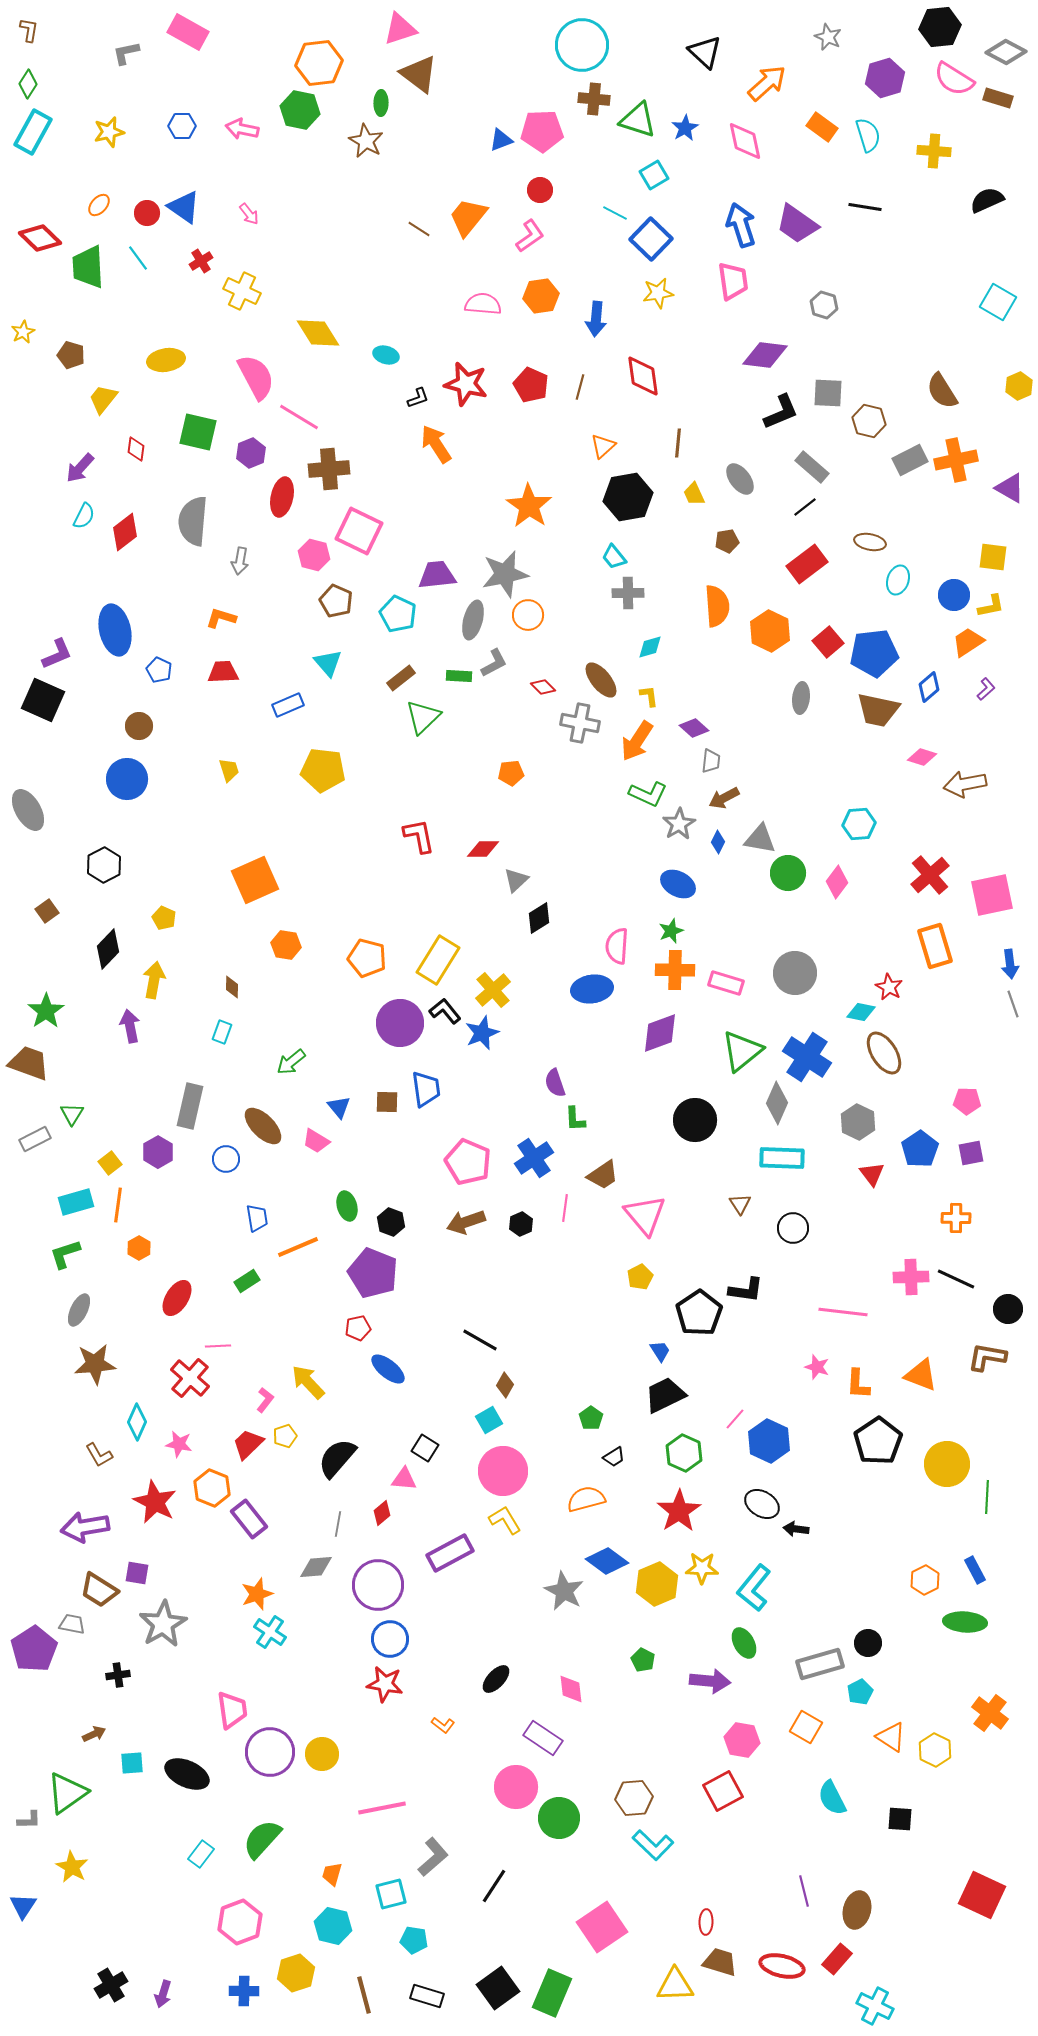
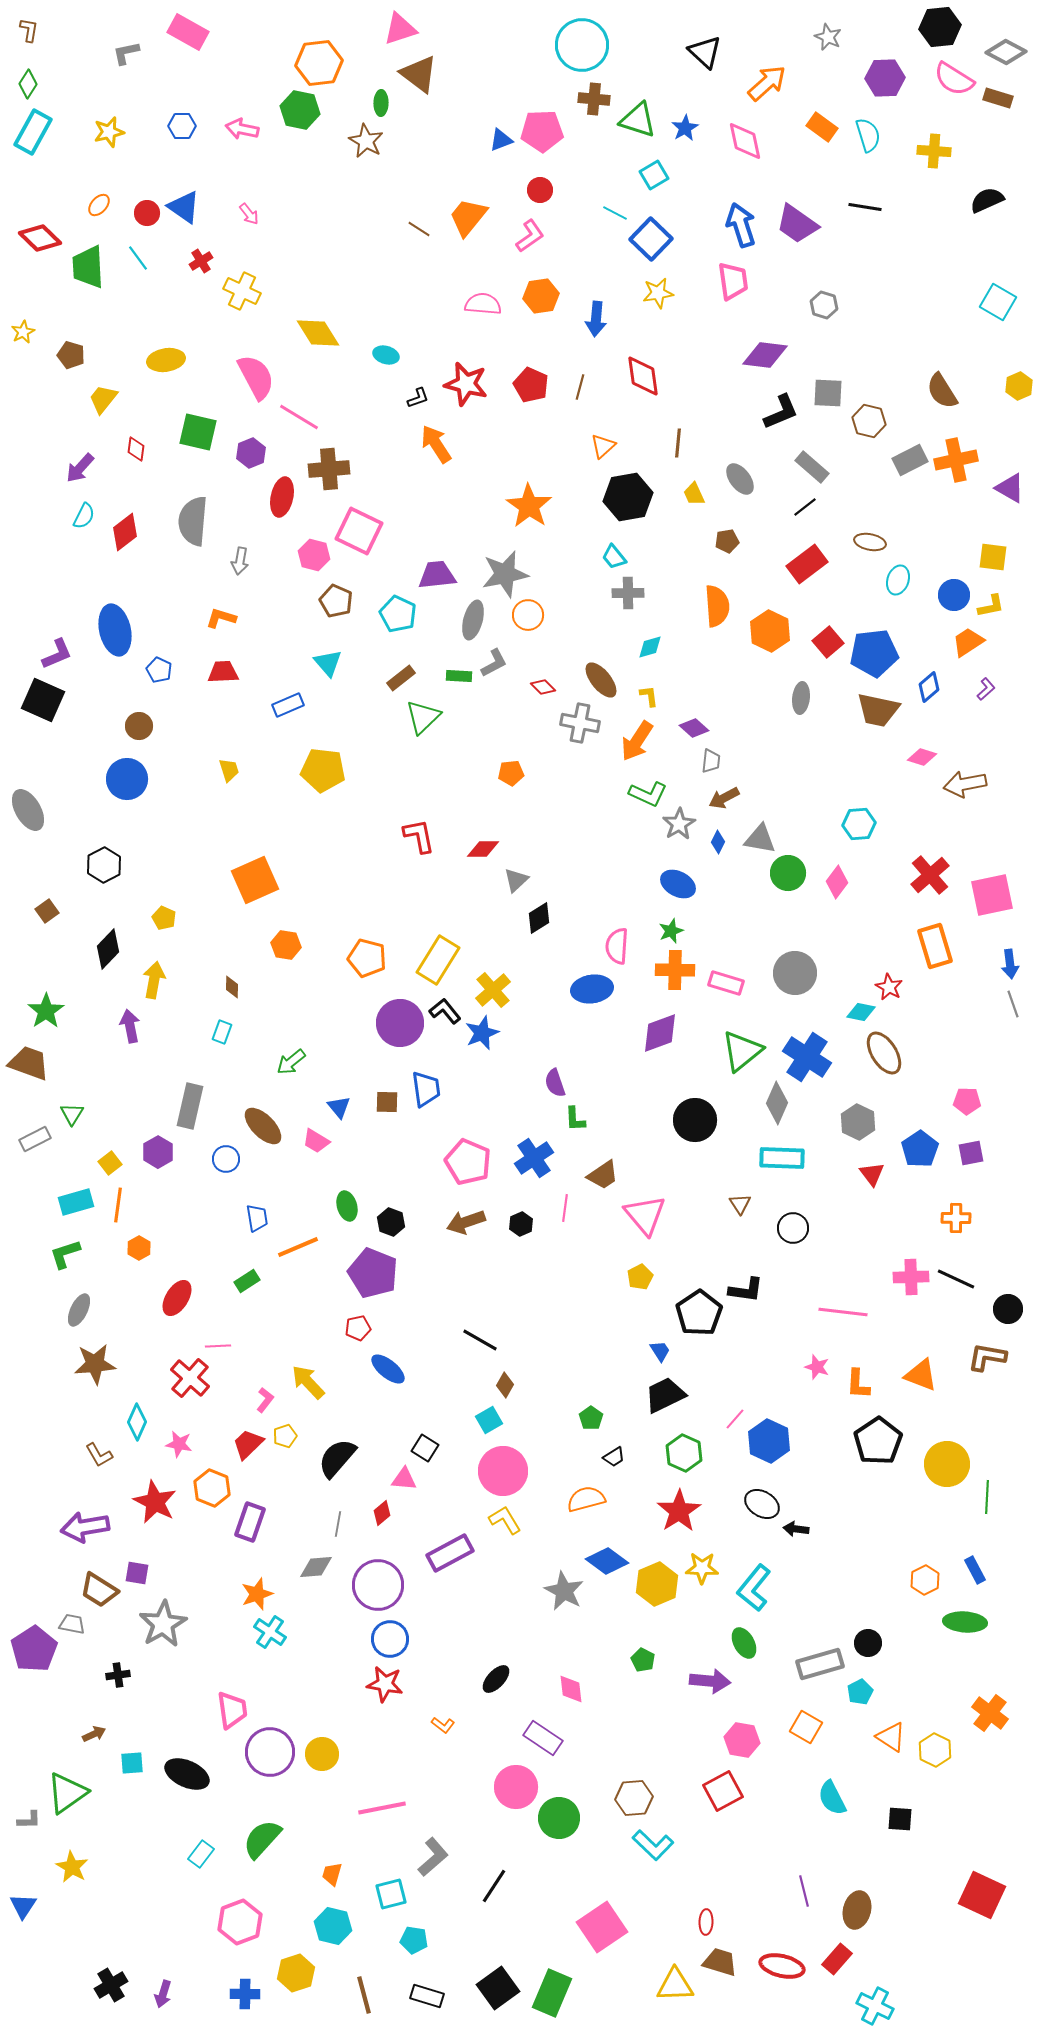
purple hexagon at (885, 78): rotated 15 degrees clockwise
purple rectangle at (249, 1519): moved 1 px right, 3 px down; rotated 57 degrees clockwise
blue cross at (244, 1991): moved 1 px right, 3 px down
